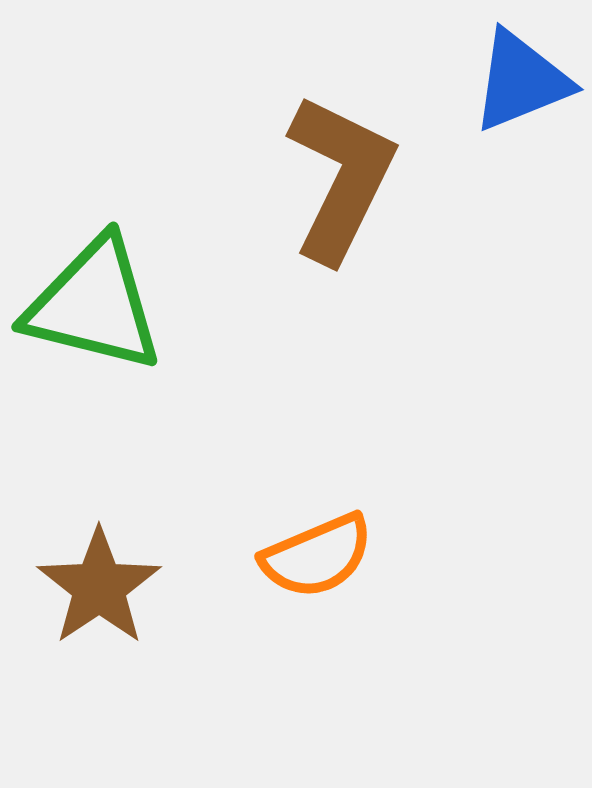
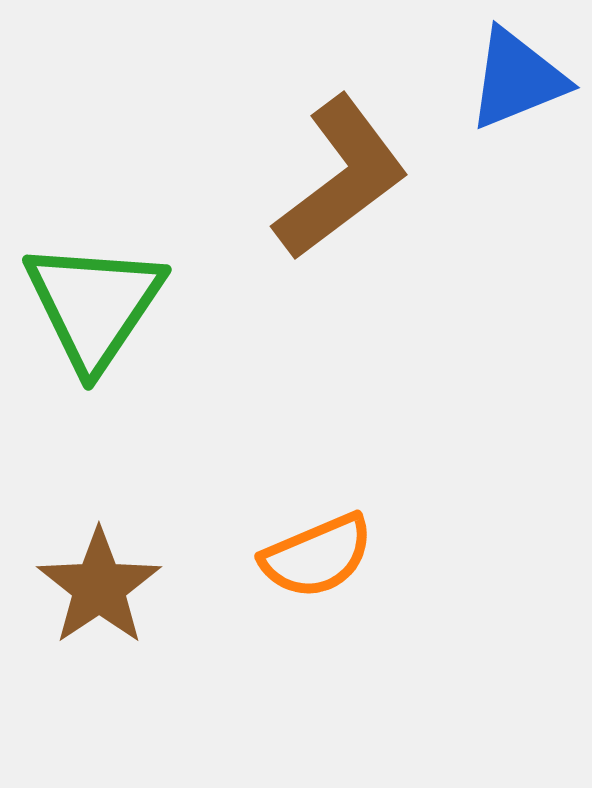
blue triangle: moved 4 px left, 2 px up
brown L-shape: rotated 27 degrees clockwise
green triangle: rotated 50 degrees clockwise
